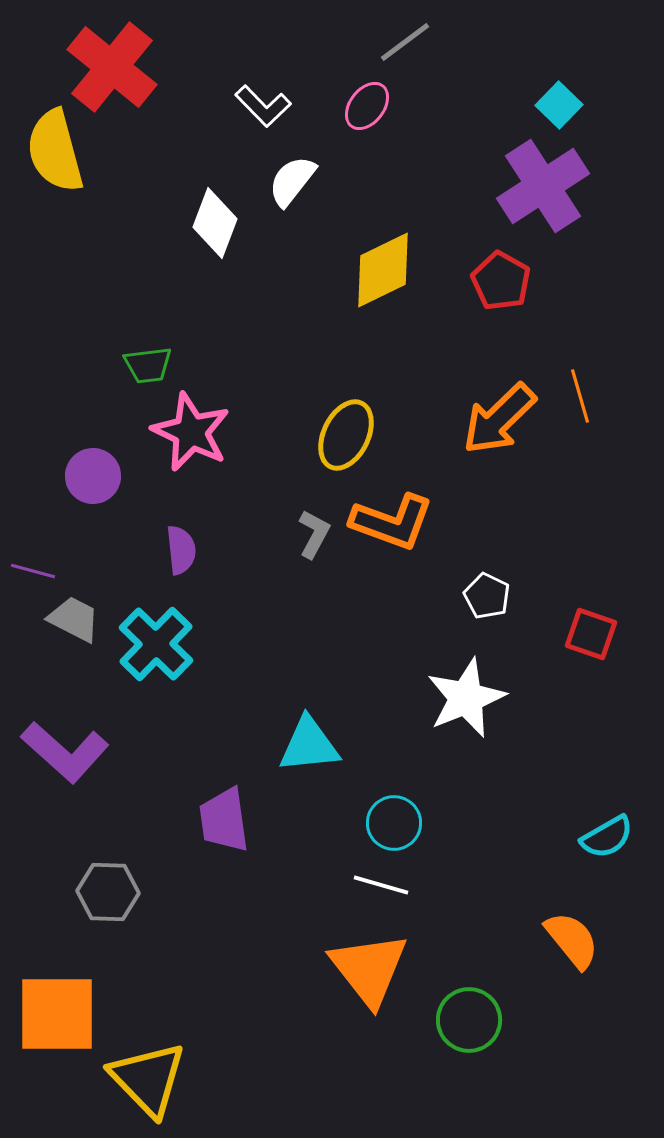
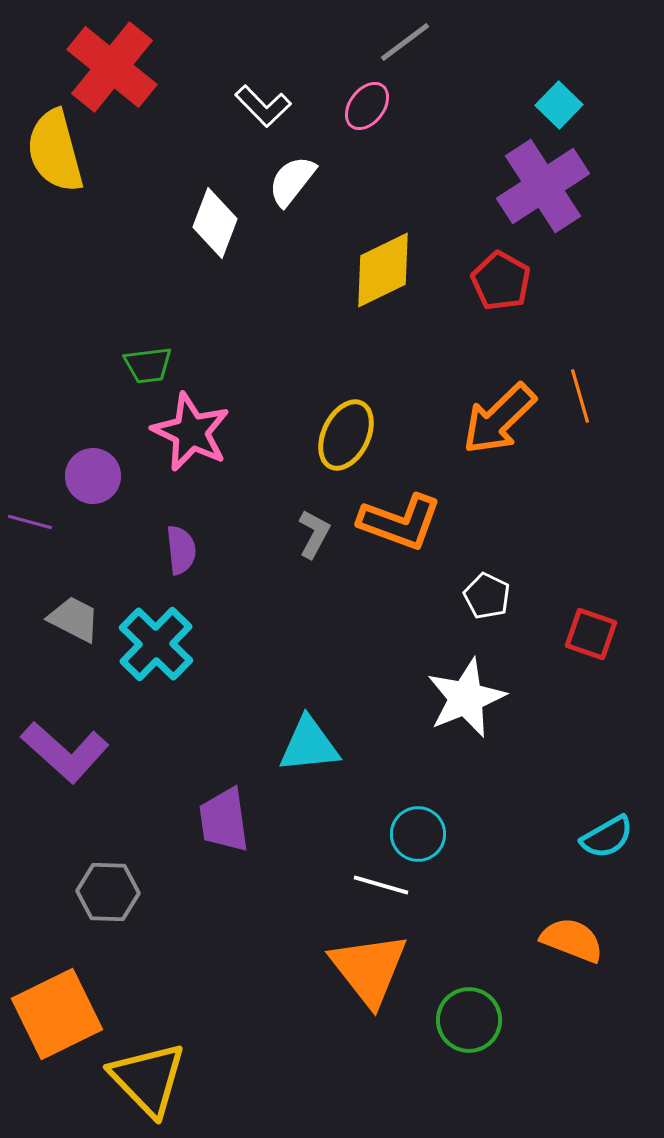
orange L-shape: moved 8 px right
purple line: moved 3 px left, 49 px up
cyan circle: moved 24 px right, 11 px down
orange semicircle: rotated 30 degrees counterclockwise
orange square: rotated 26 degrees counterclockwise
